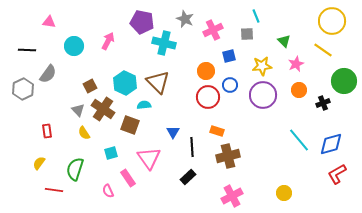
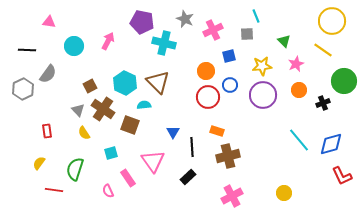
pink triangle at (149, 158): moved 4 px right, 3 px down
red L-shape at (337, 174): moved 5 px right, 2 px down; rotated 85 degrees counterclockwise
